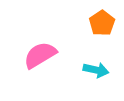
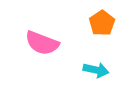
pink semicircle: moved 2 px right, 12 px up; rotated 128 degrees counterclockwise
